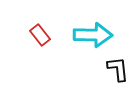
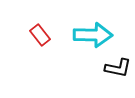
black L-shape: moved 1 px up; rotated 108 degrees clockwise
